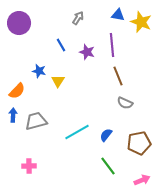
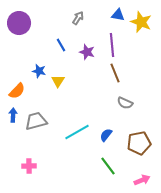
brown line: moved 3 px left, 3 px up
